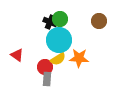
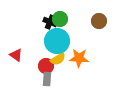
cyan circle: moved 2 px left, 1 px down
red triangle: moved 1 px left
red circle: moved 1 px right, 1 px up
